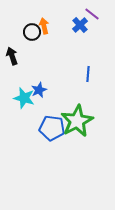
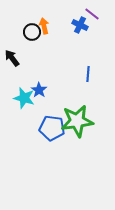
blue cross: rotated 21 degrees counterclockwise
black arrow: moved 2 px down; rotated 18 degrees counterclockwise
blue star: rotated 14 degrees counterclockwise
green star: rotated 20 degrees clockwise
